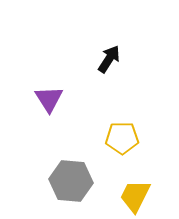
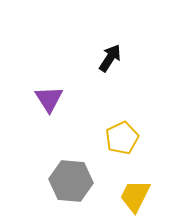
black arrow: moved 1 px right, 1 px up
yellow pentagon: rotated 24 degrees counterclockwise
